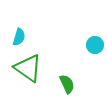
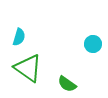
cyan circle: moved 2 px left, 1 px up
green semicircle: rotated 150 degrees clockwise
